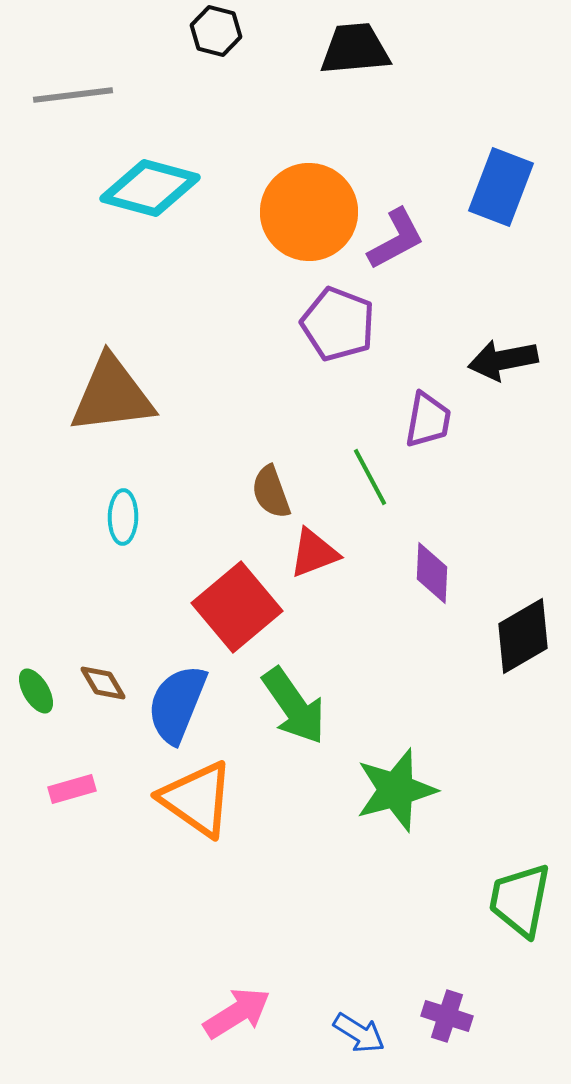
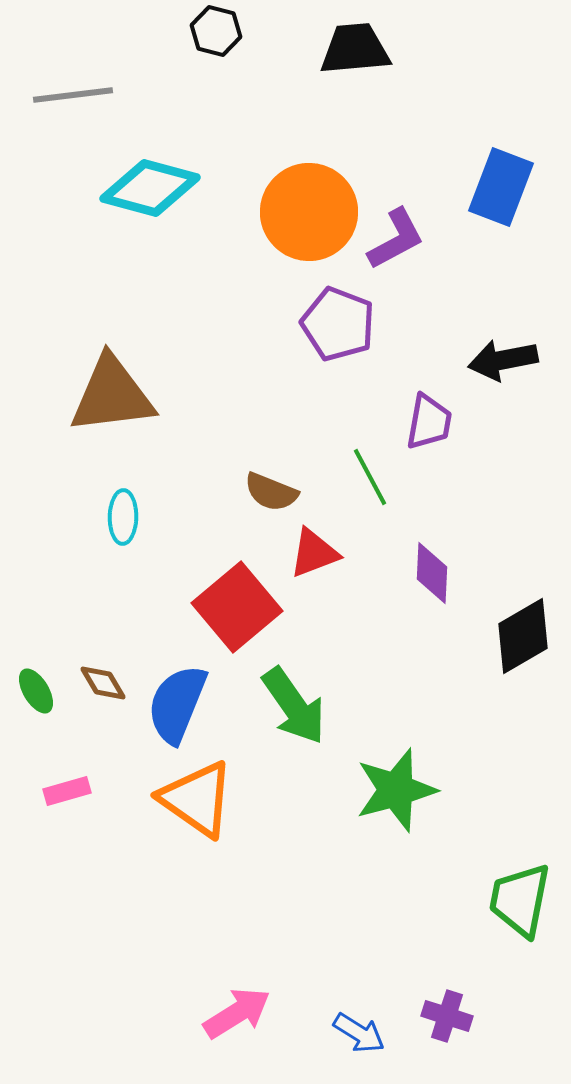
purple trapezoid: moved 1 px right, 2 px down
brown semicircle: rotated 48 degrees counterclockwise
pink rectangle: moved 5 px left, 2 px down
